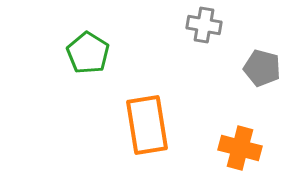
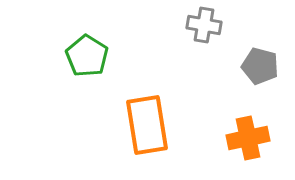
green pentagon: moved 1 px left, 3 px down
gray pentagon: moved 2 px left, 2 px up
orange cross: moved 8 px right, 10 px up; rotated 27 degrees counterclockwise
